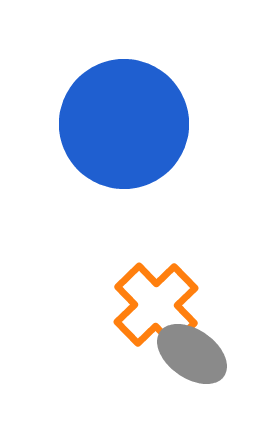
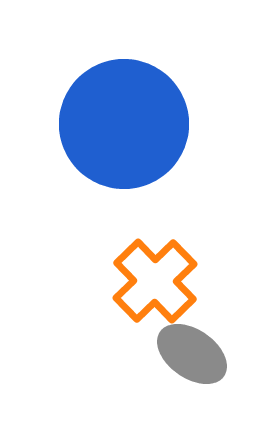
orange cross: moved 1 px left, 24 px up
